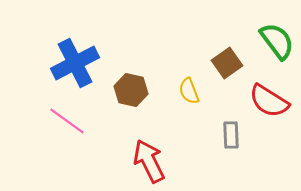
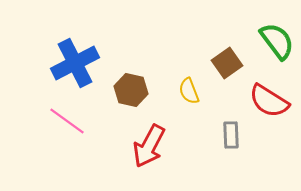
red arrow: moved 15 px up; rotated 126 degrees counterclockwise
